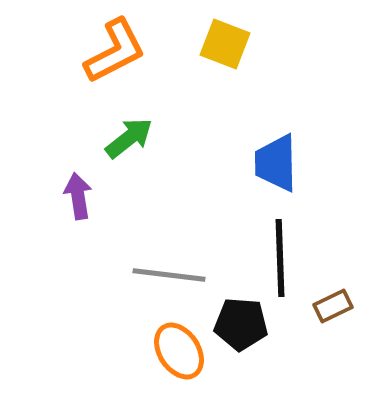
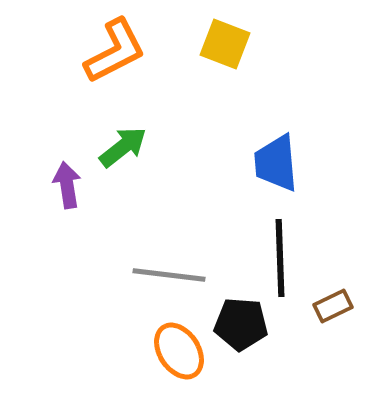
green arrow: moved 6 px left, 9 px down
blue trapezoid: rotated 4 degrees counterclockwise
purple arrow: moved 11 px left, 11 px up
